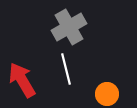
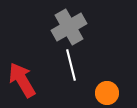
white line: moved 5 px right, 4 px up
orange circle: moved 1 px up
